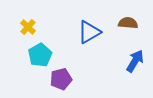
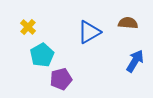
cyan pentagon: moved 2 px right
